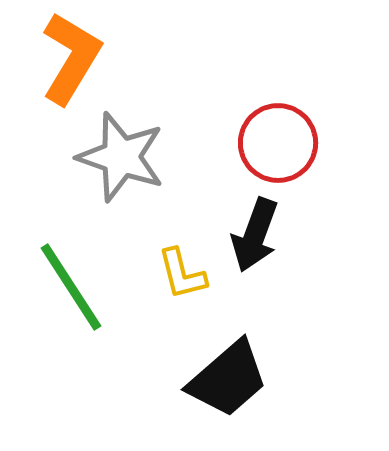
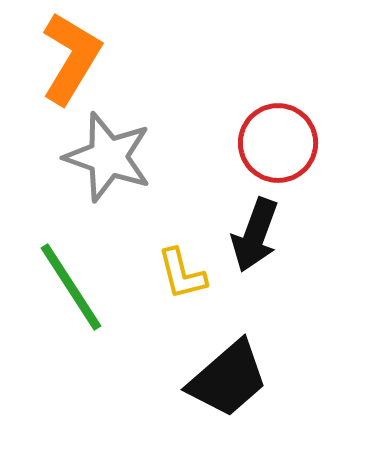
gray star: moved 13 px left
